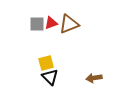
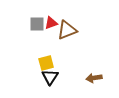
brown triangle: moved 2 px left, 6 px down
black triangle: rotated 18 degrees clockwise
